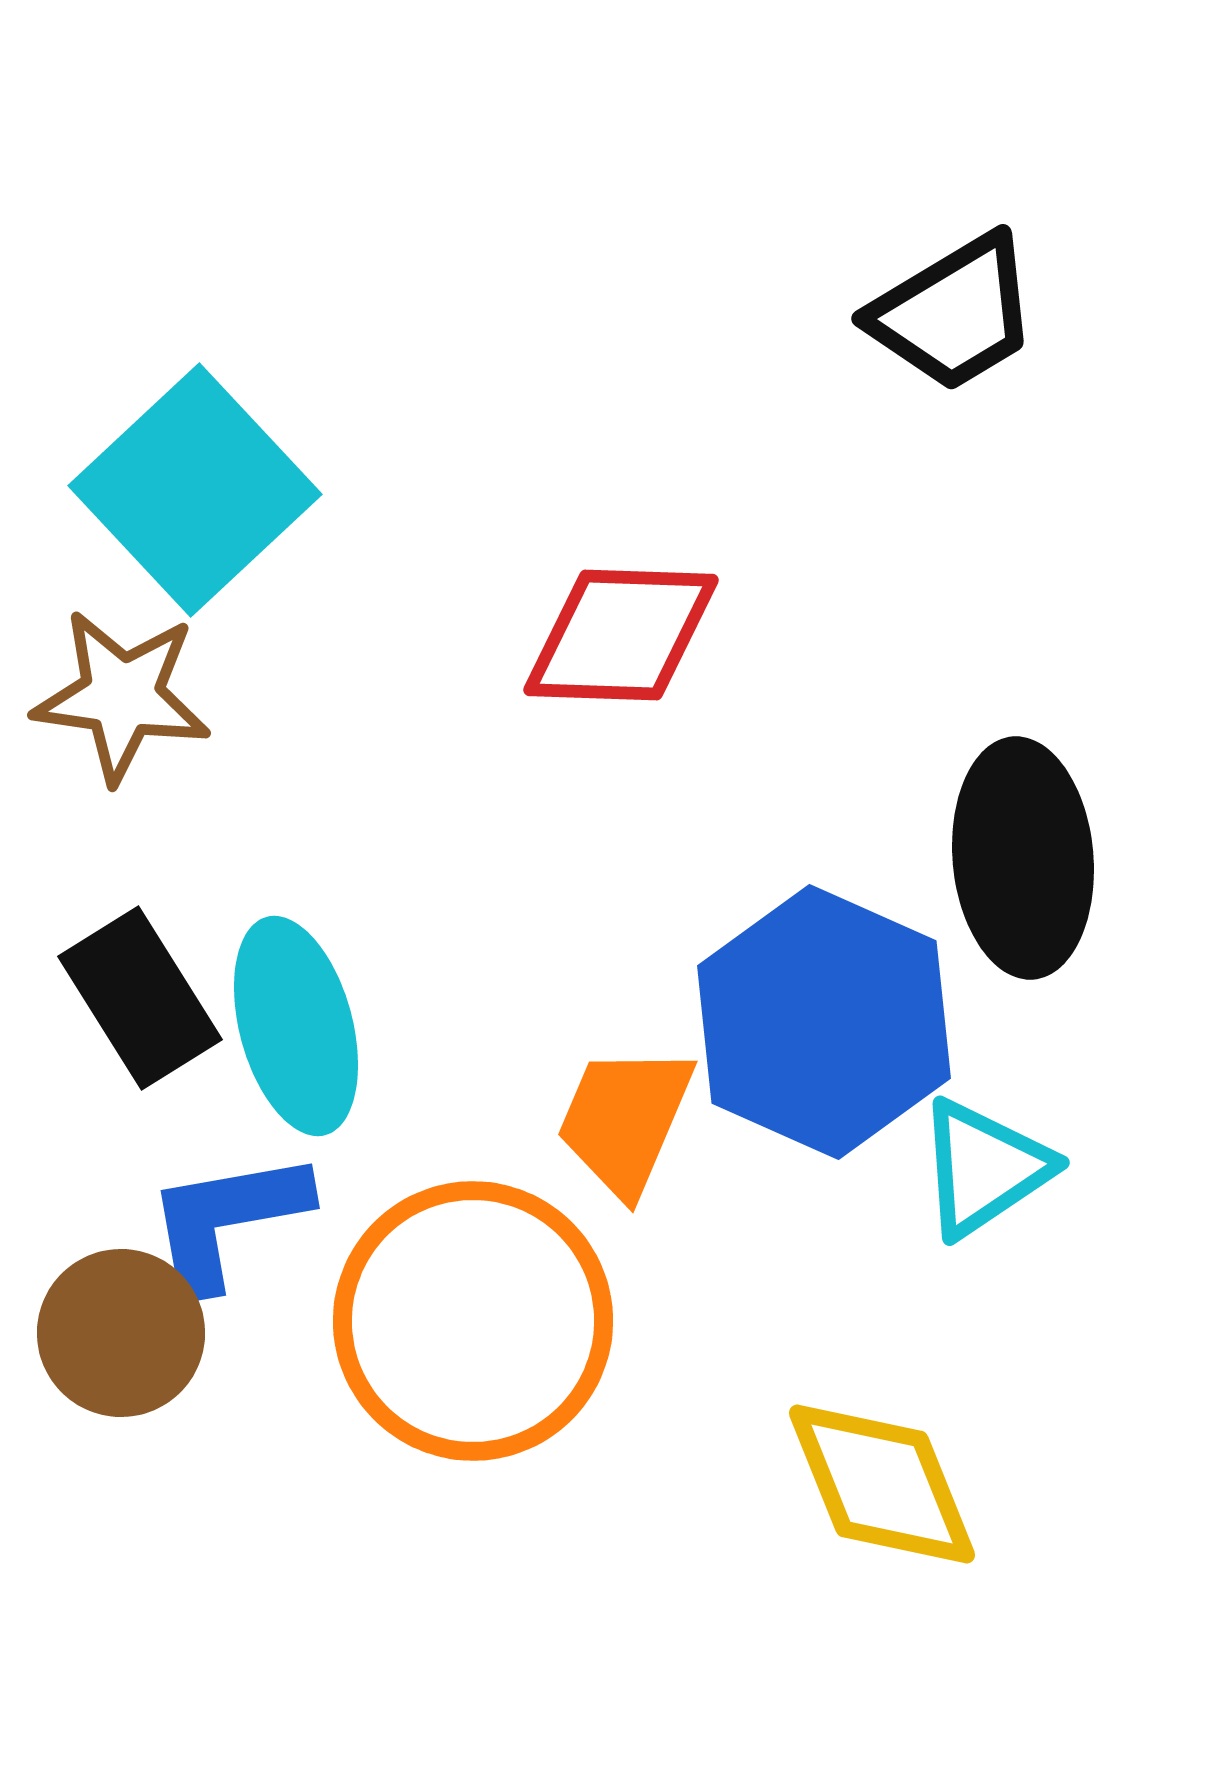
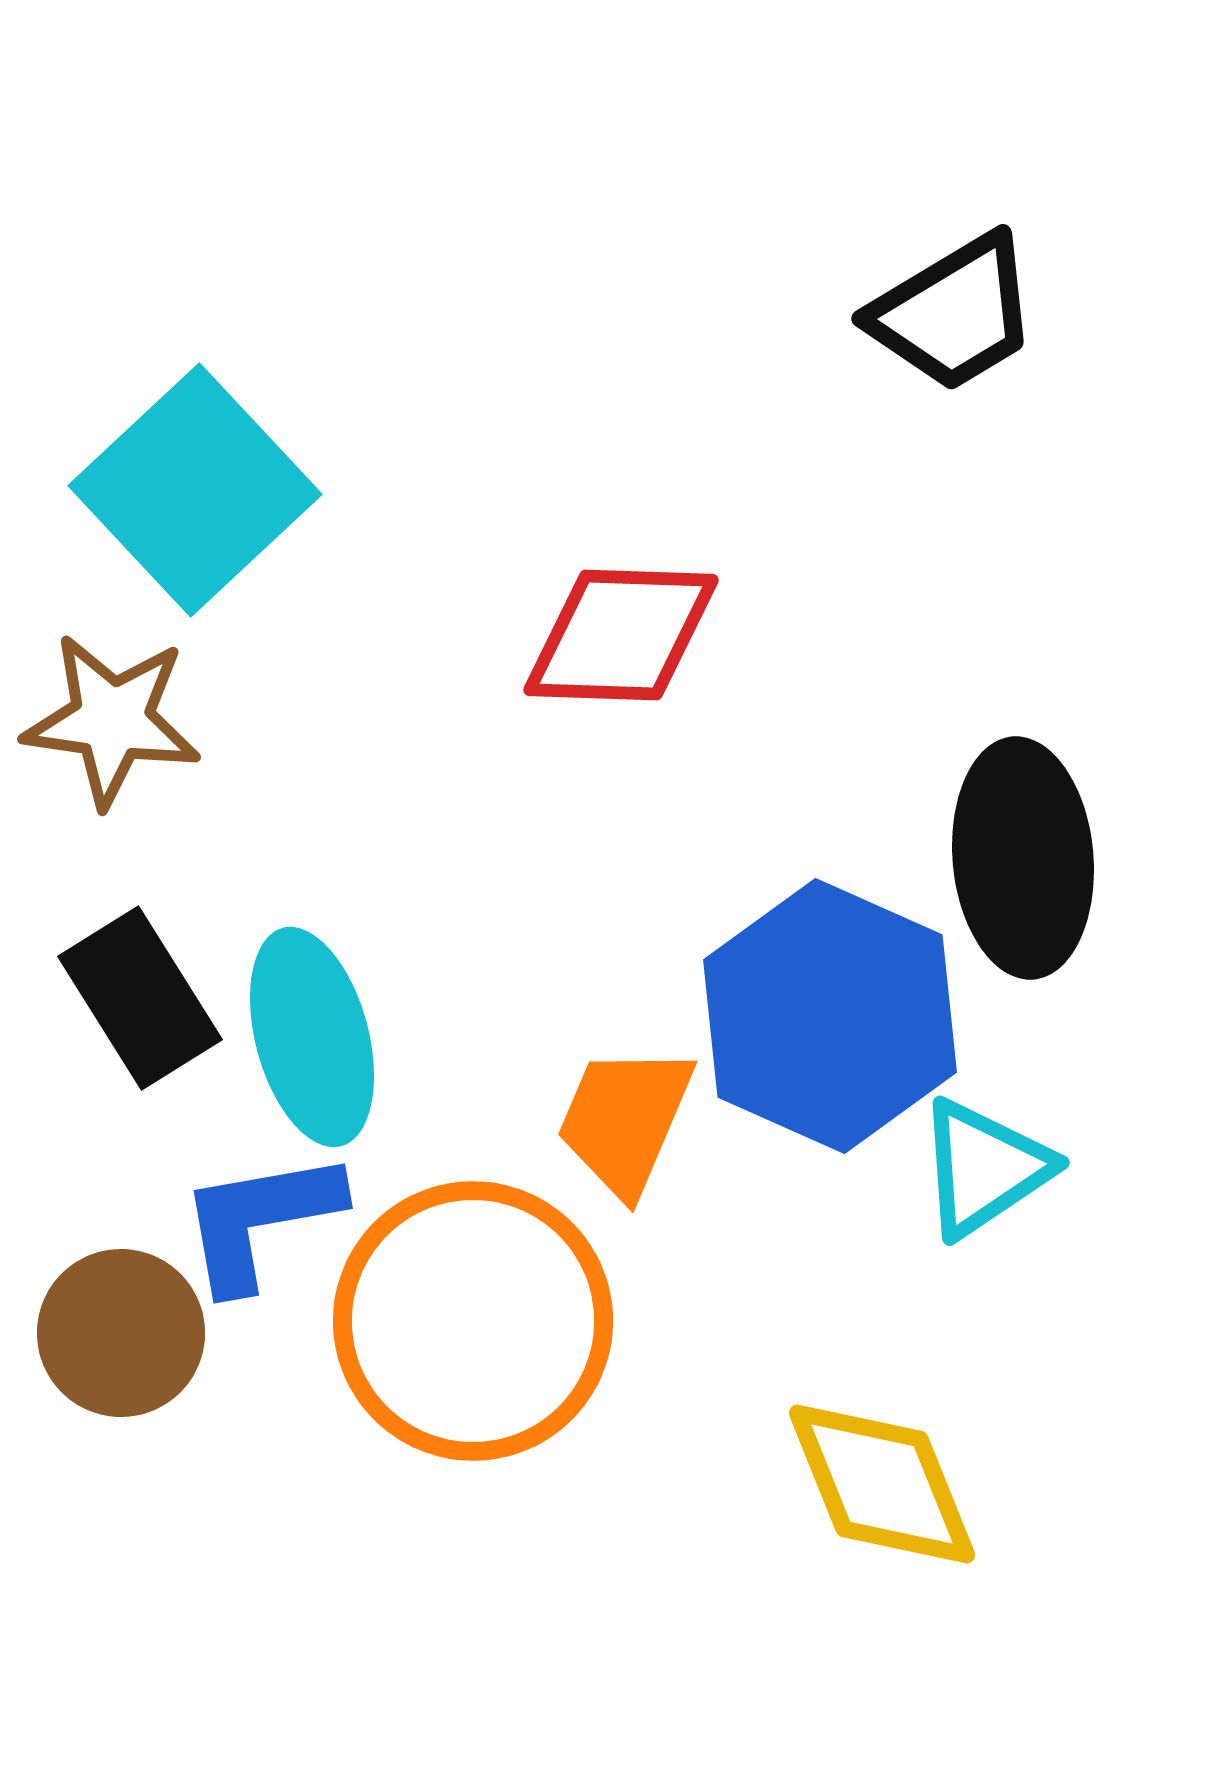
brown star: moved 10 px left, 24 px down
blue hexagon: moved 6 px right, 6 px up
cyan ellipse: moved 16 px right, 11 px down
blue L-shape: moved 33 px right
